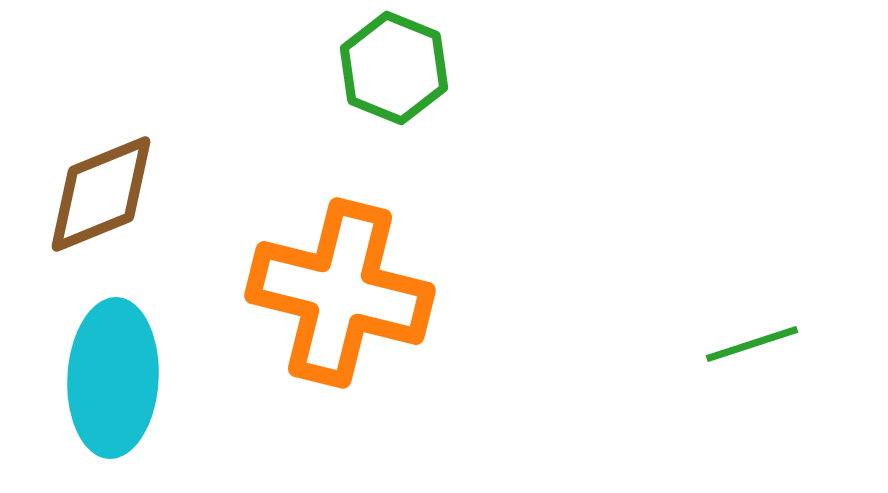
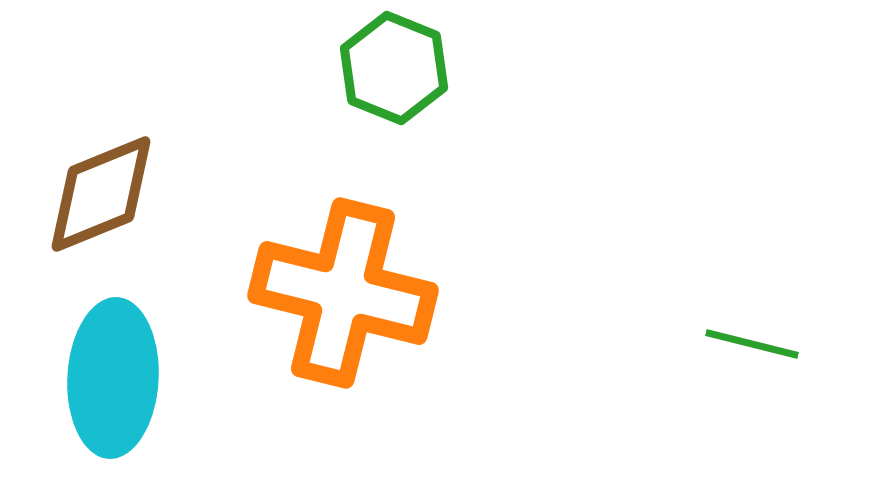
orange cross: moved 3 px right
green line: rotated 32 degrees clockwise
